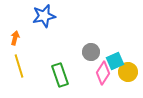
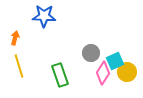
blue star: rotated 15 degrees clockwise
gray circle: moved 1 px down
yellow circle: moved 1 px left
